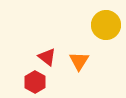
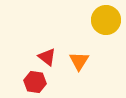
yellow circle: moved 5 px up
red hexagon: rotated 20 degrees counterclockwise
